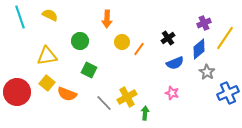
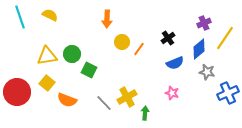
green circle: moved 8 px left, 13 px down
gray star: rotated 21 degrees counterclockwise
orange semicircle: moved 6 px down
